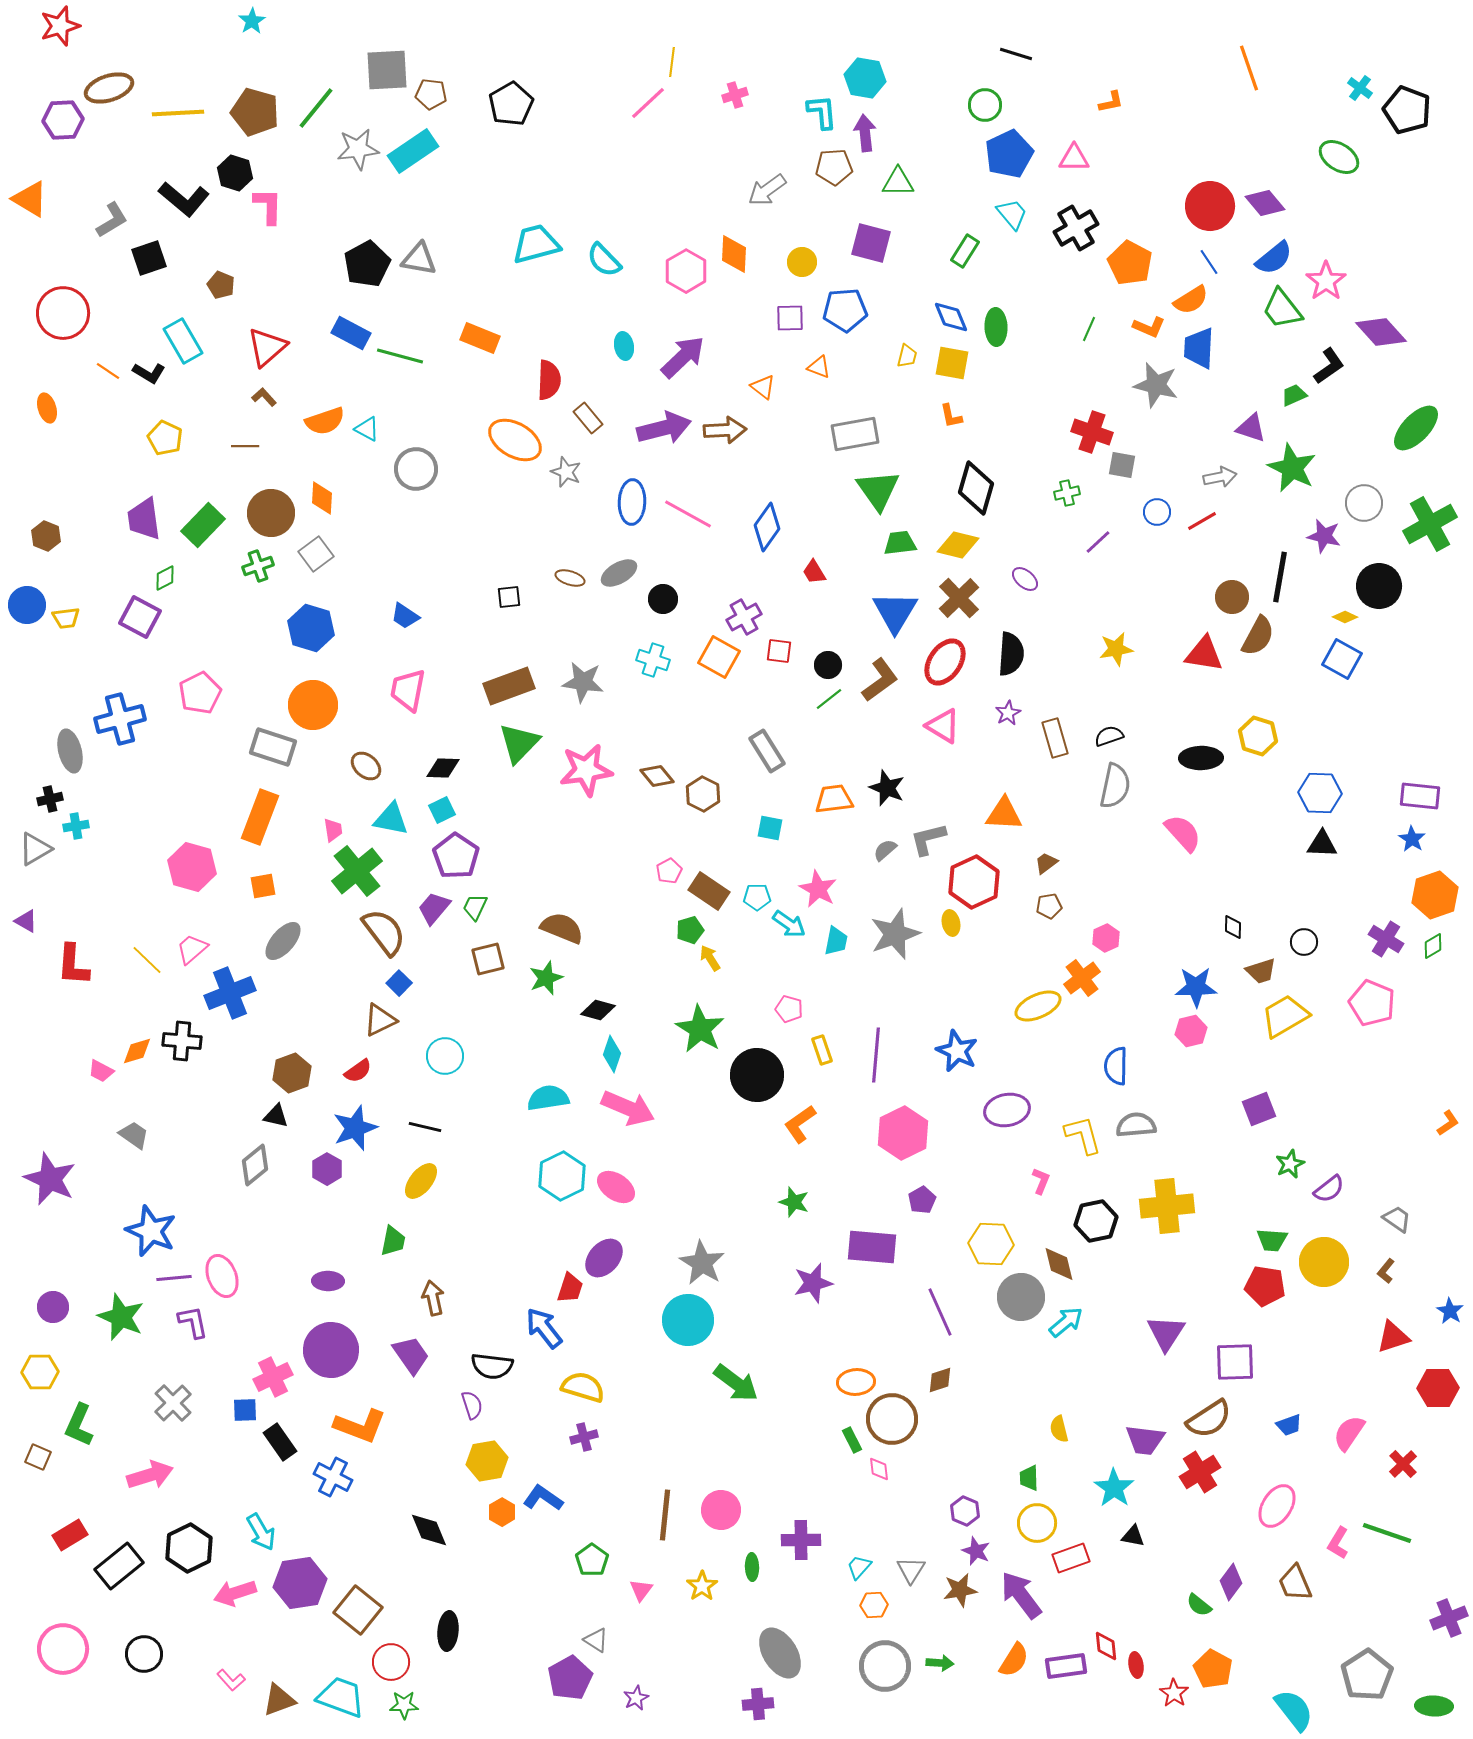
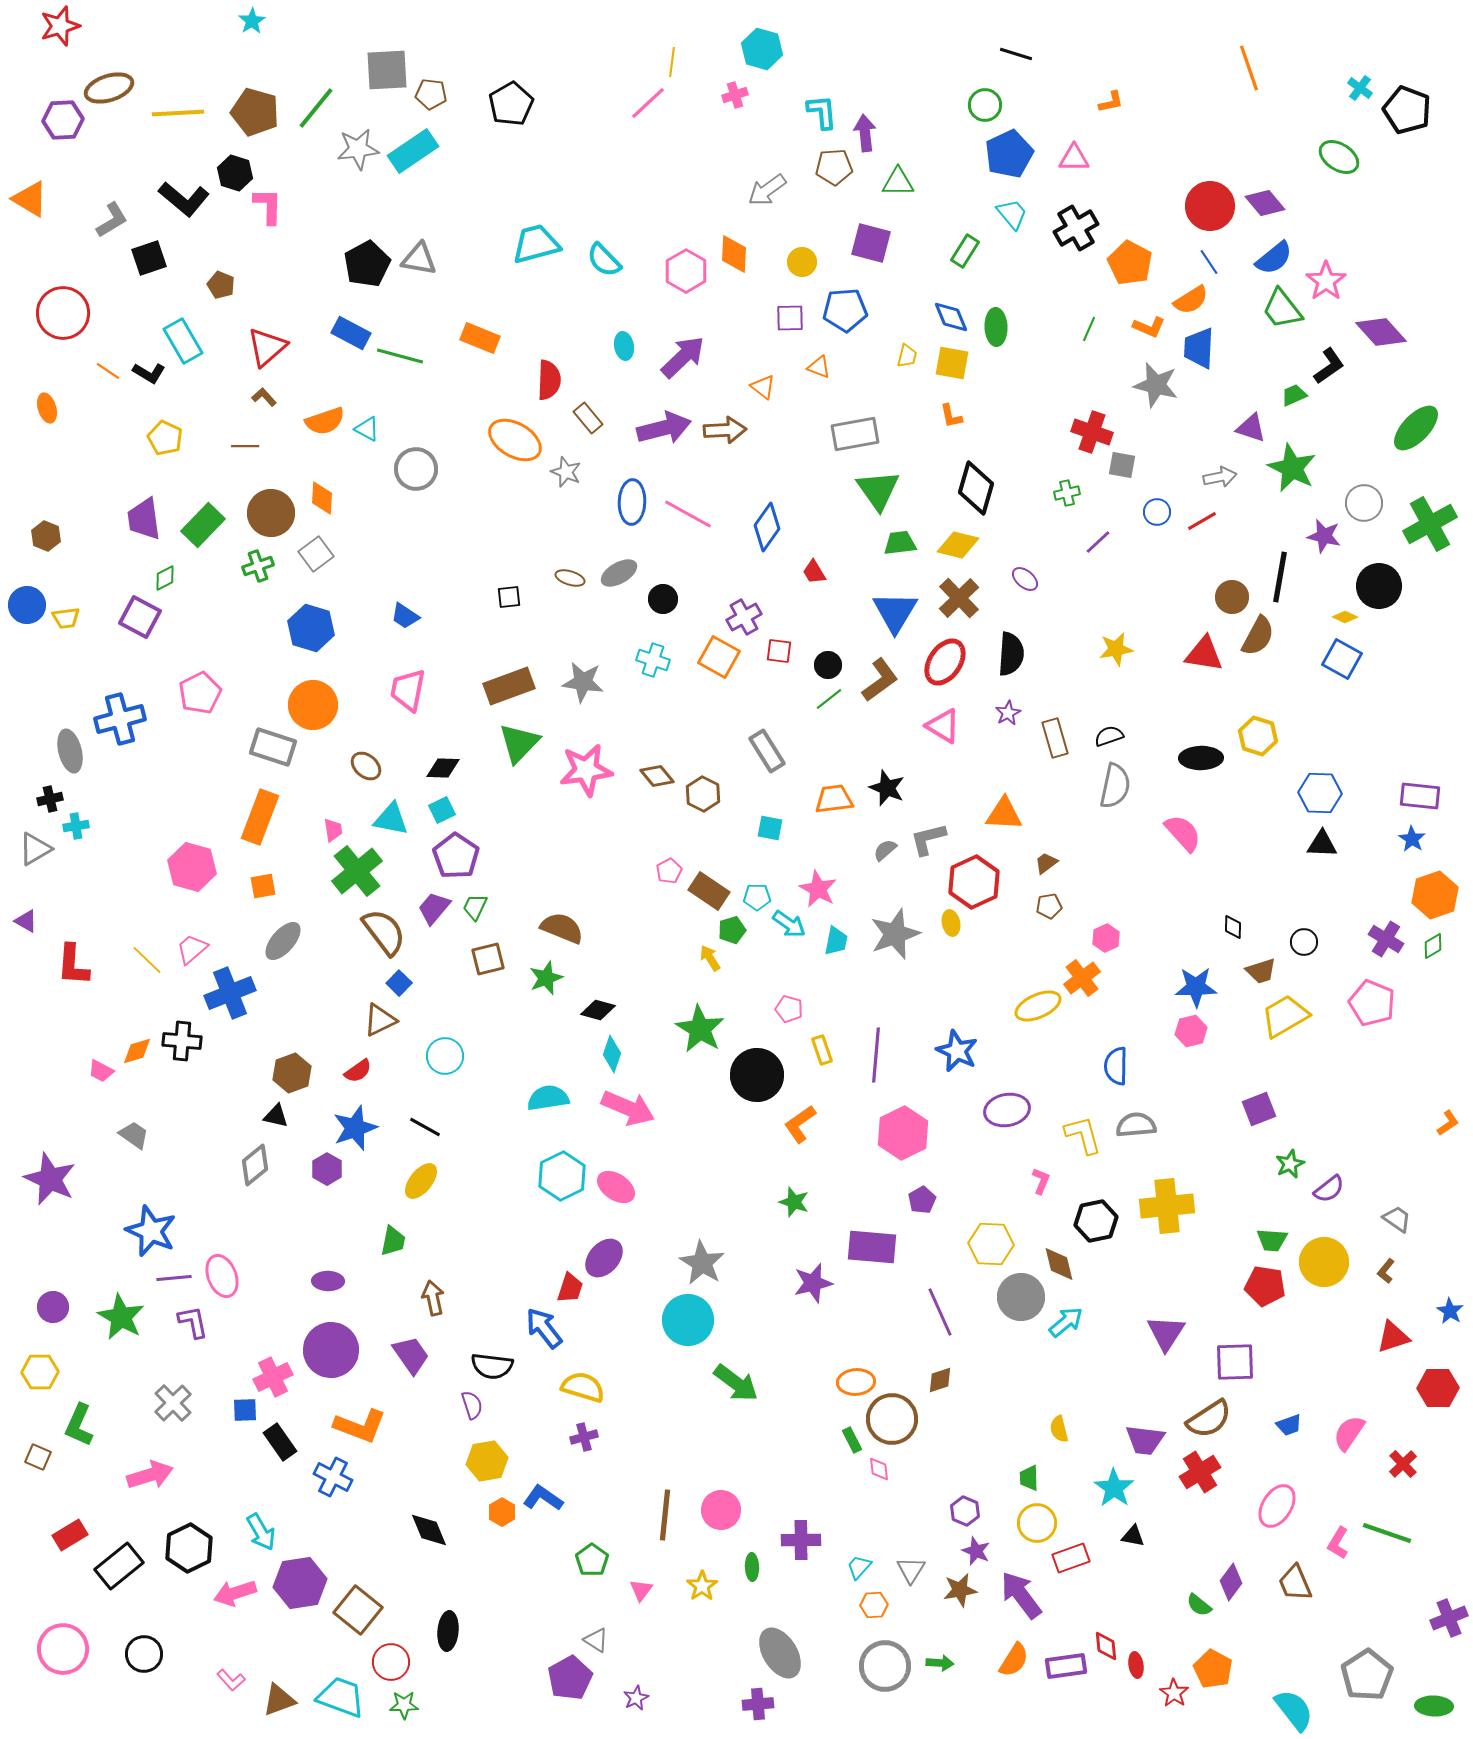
cyan hexagon at (865, 78): moved 103 px left, 29 px up; rotated 6 degrees clockwise
green pentagon at (690, 930): moved 42 px right
black line at (425, 1127): rotated 16 degrees clockwise
green star at (121, 1317): rotated 6 degrees clockwise
